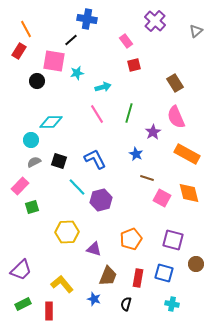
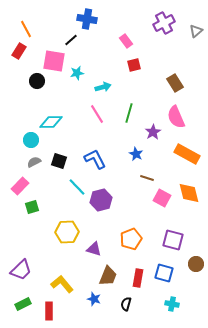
purple cross at (155, 21): moved 9 px right, 2 px down; rotated 20 degrees clockwise
